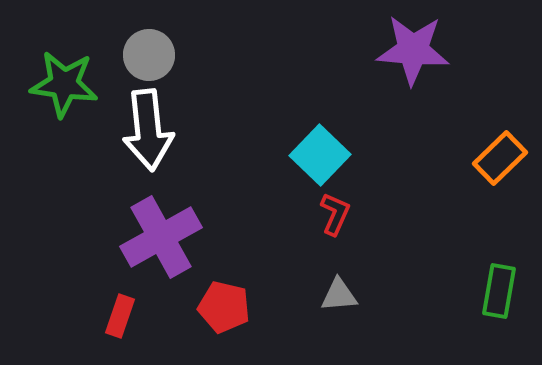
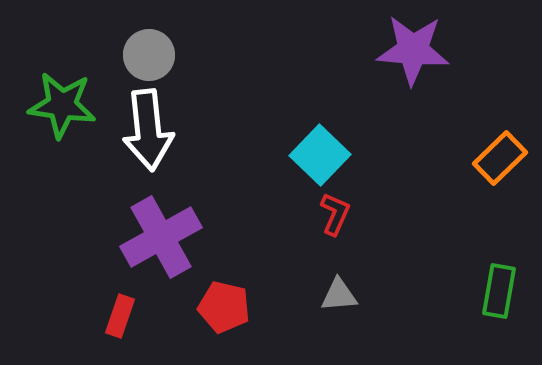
green star: moved 2 px left, 21 px down
